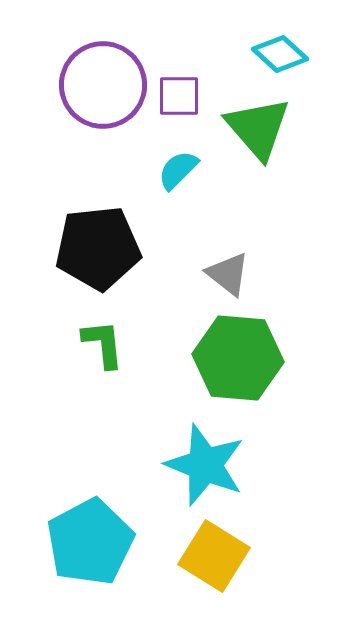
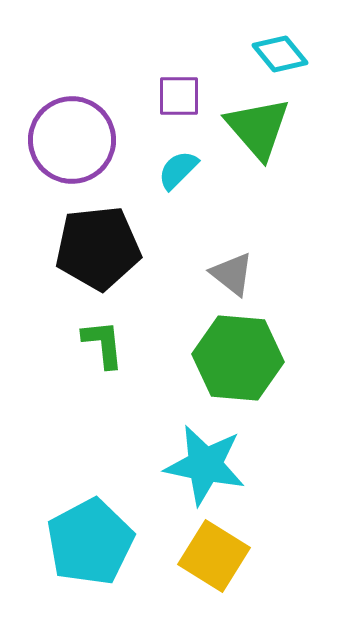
cyan diamond: rotated 8 degrees clockwise
purple circle: moved 31 px left, 55 px down
gray triangle: moved 4 px right
cyan star: rotated 10 degrees counterclockwise
